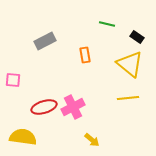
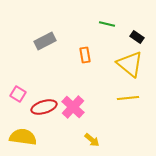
pink square: moved 5 px right, 14 px down; rotated 28 degrees clockwise
pink cross: rotated 20 degrees counterclockwise
